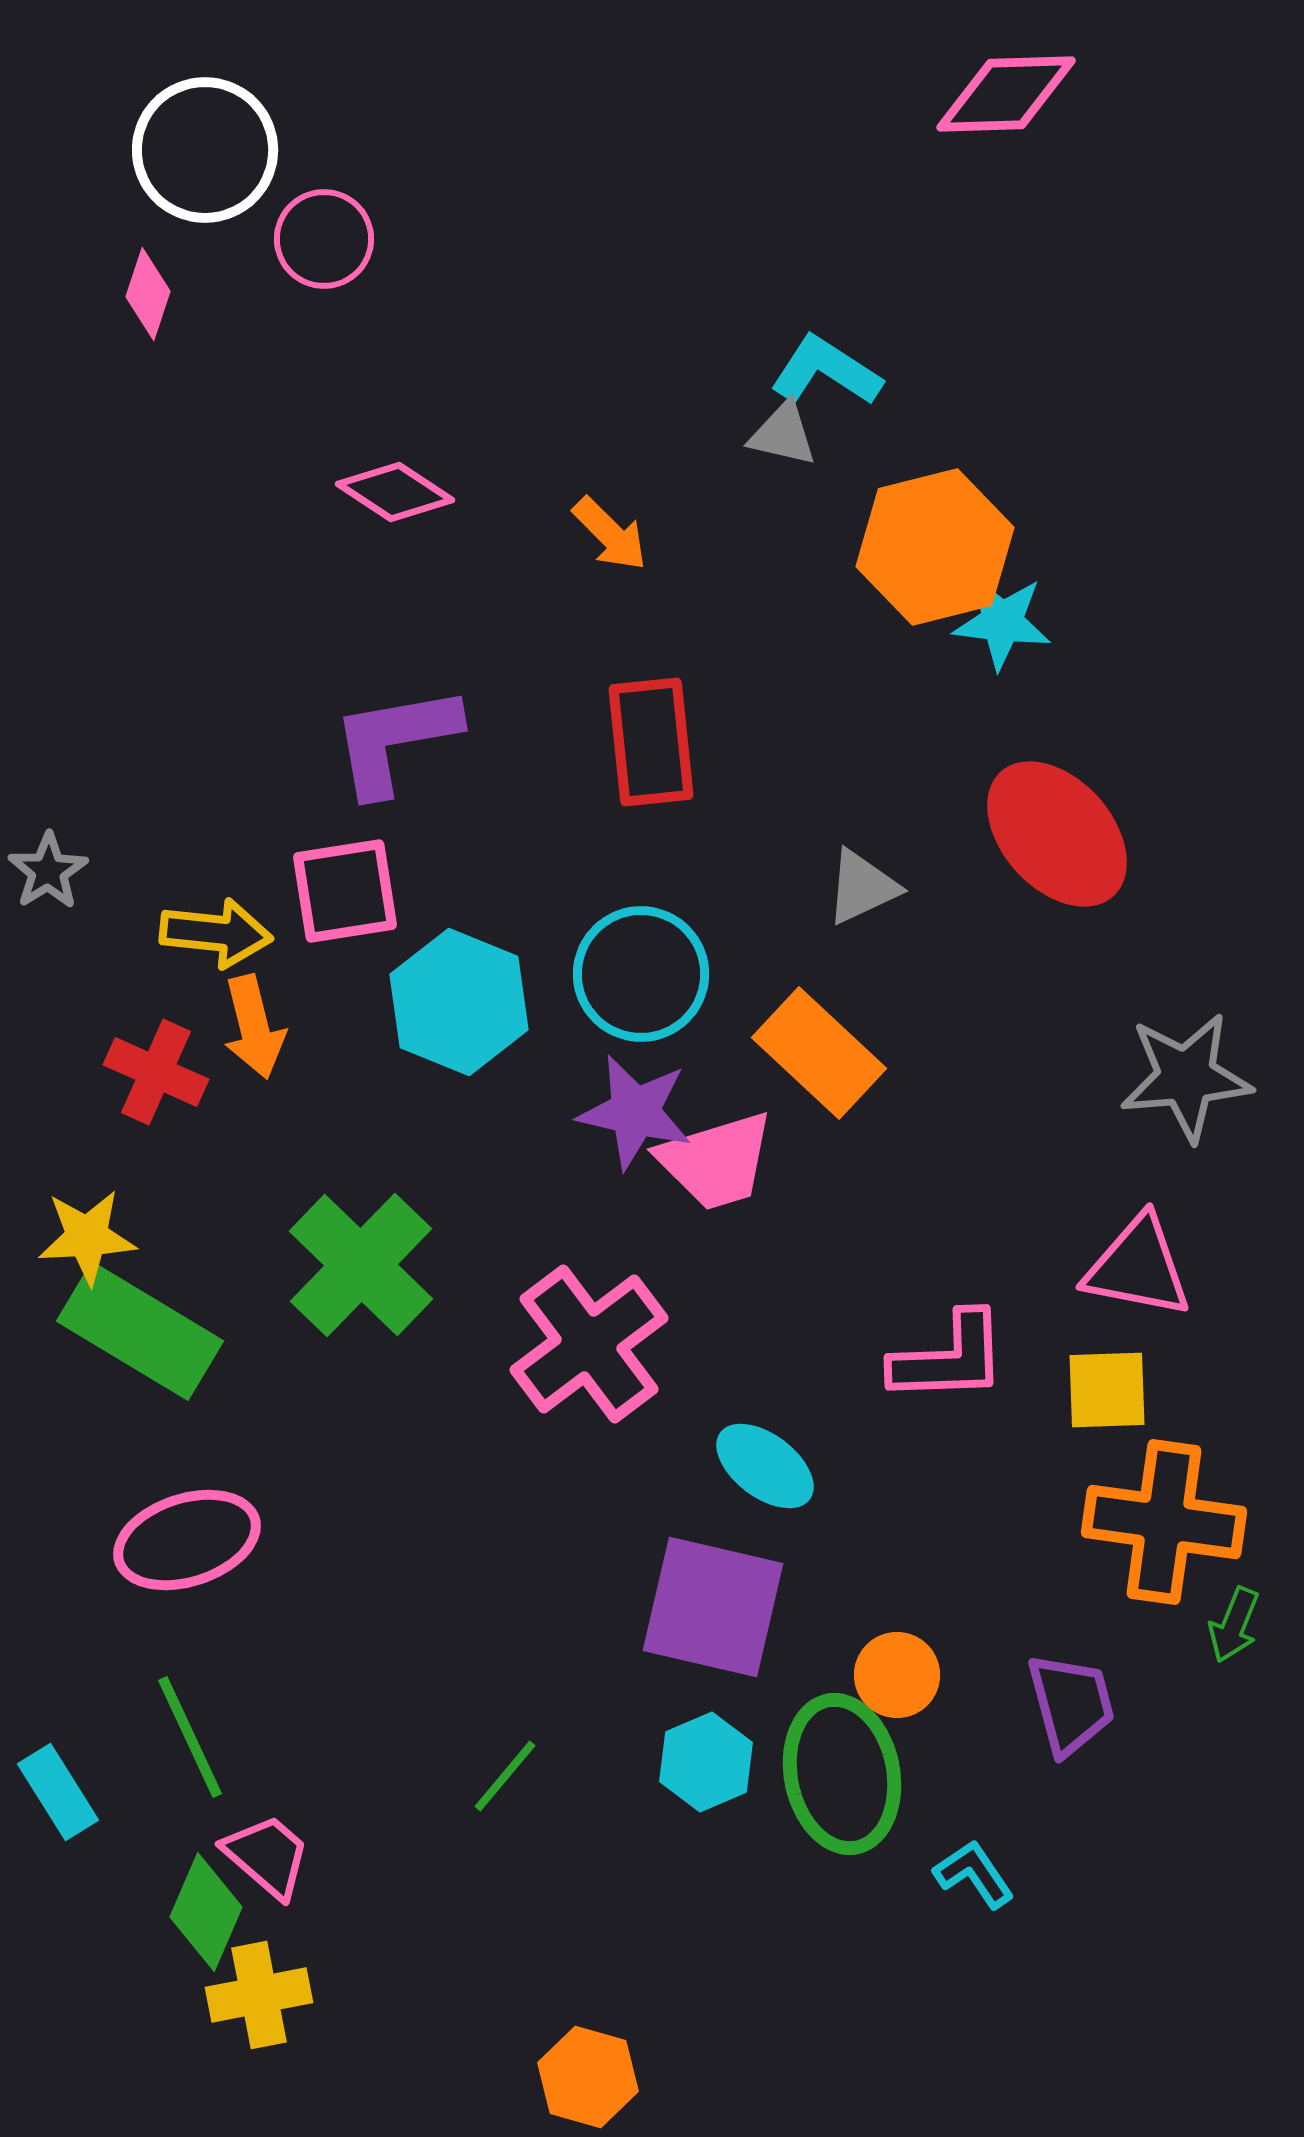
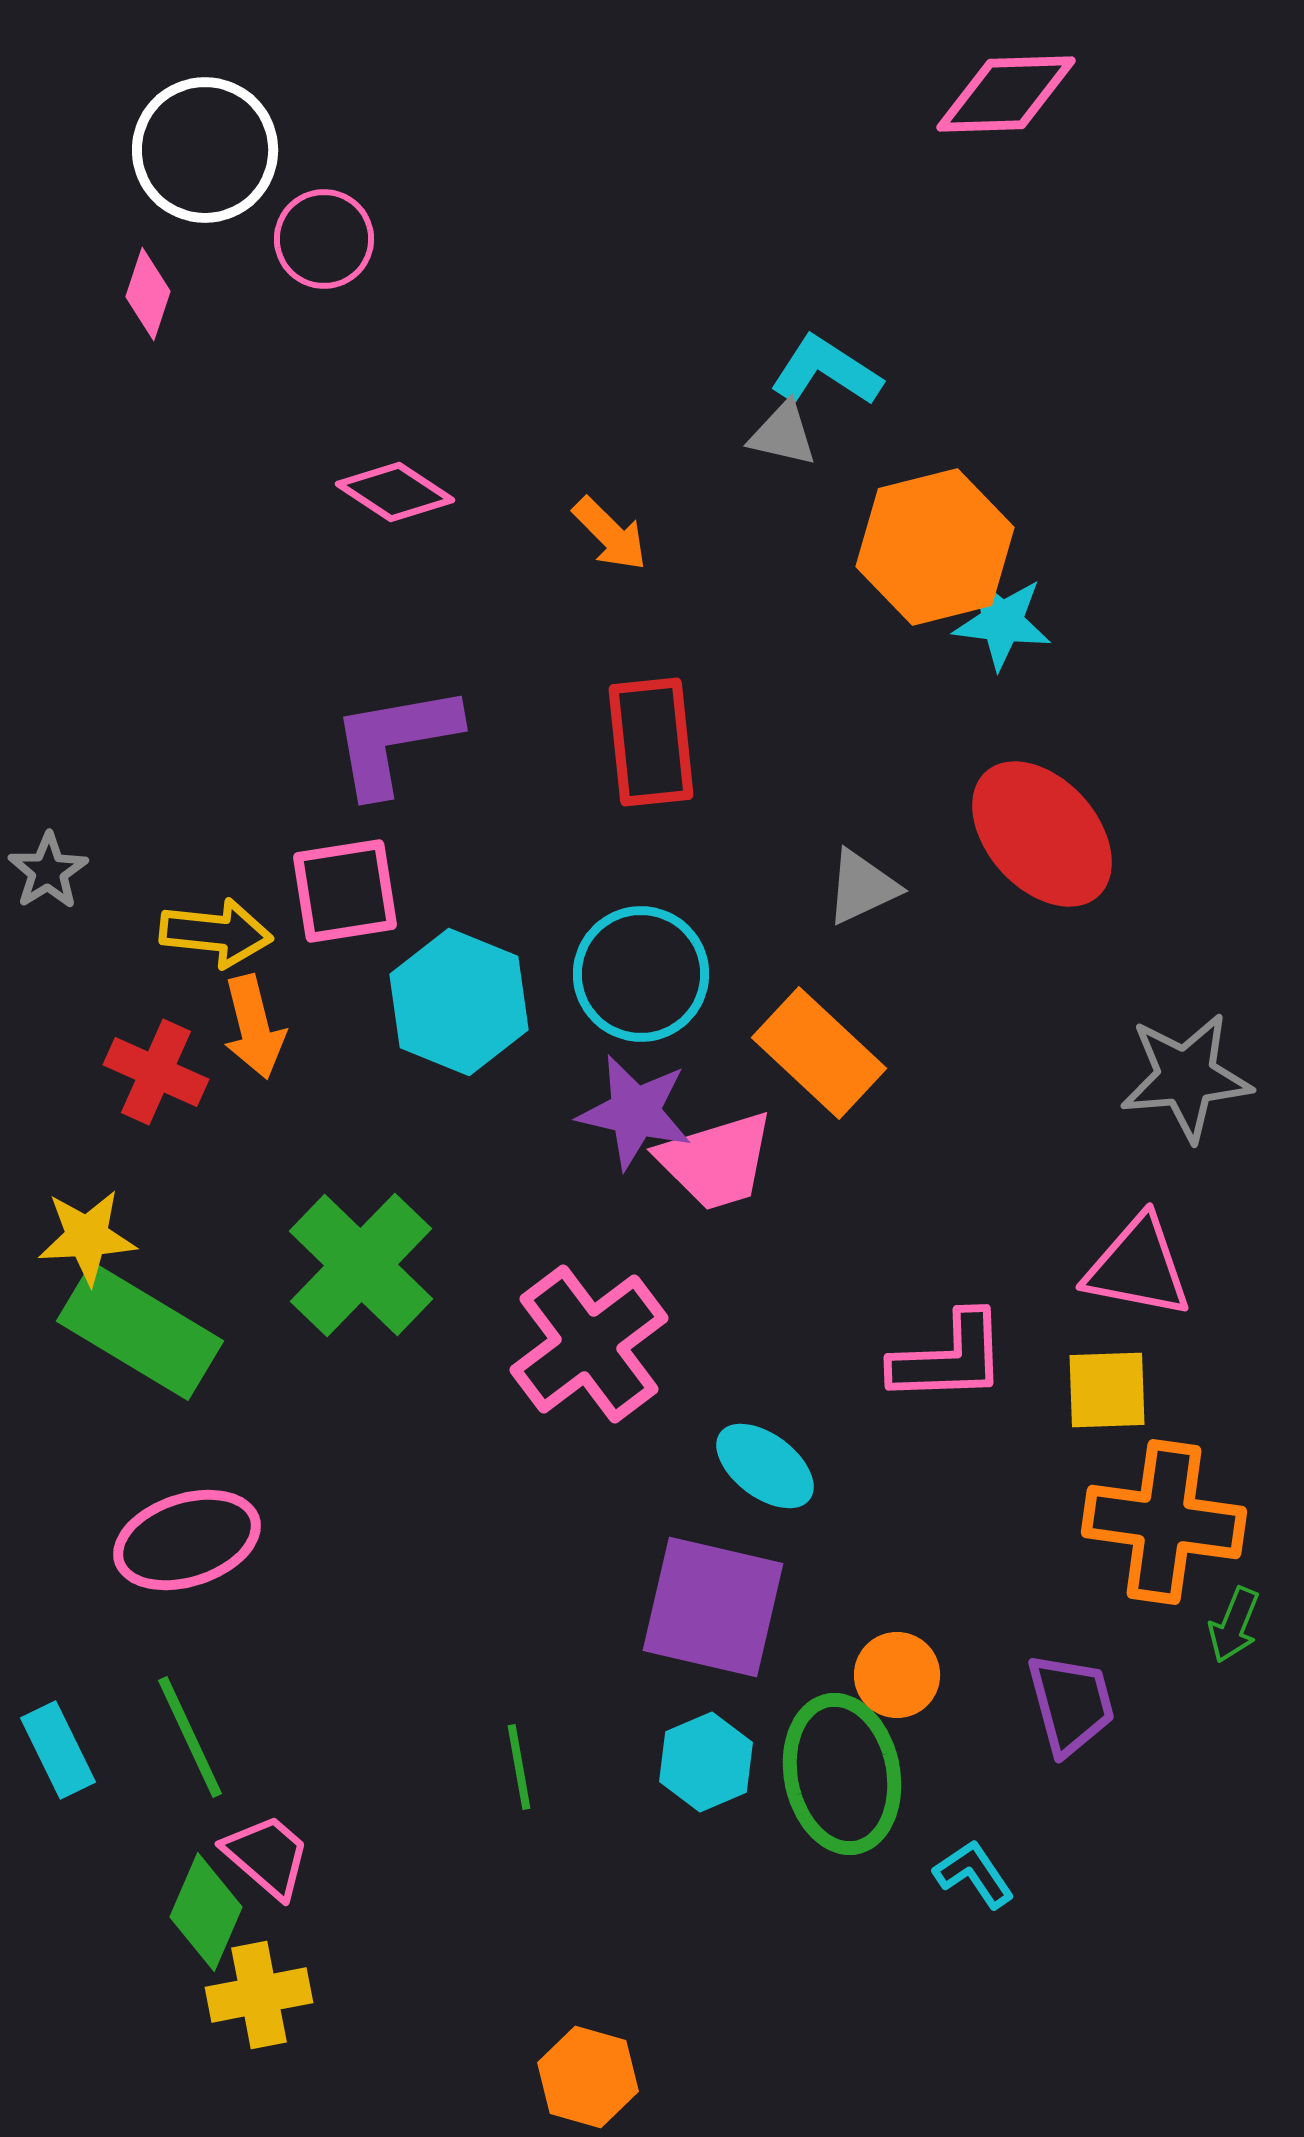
red ellipse at (1057, 834): moved 15 px left
green line at (505, 1776): moved 14 px right, 9 px up; rotated 50 degrees counterclockwise
cyan rectangle at (58, 1792): moved 42 px up; rotated 6 degrees clockwise
